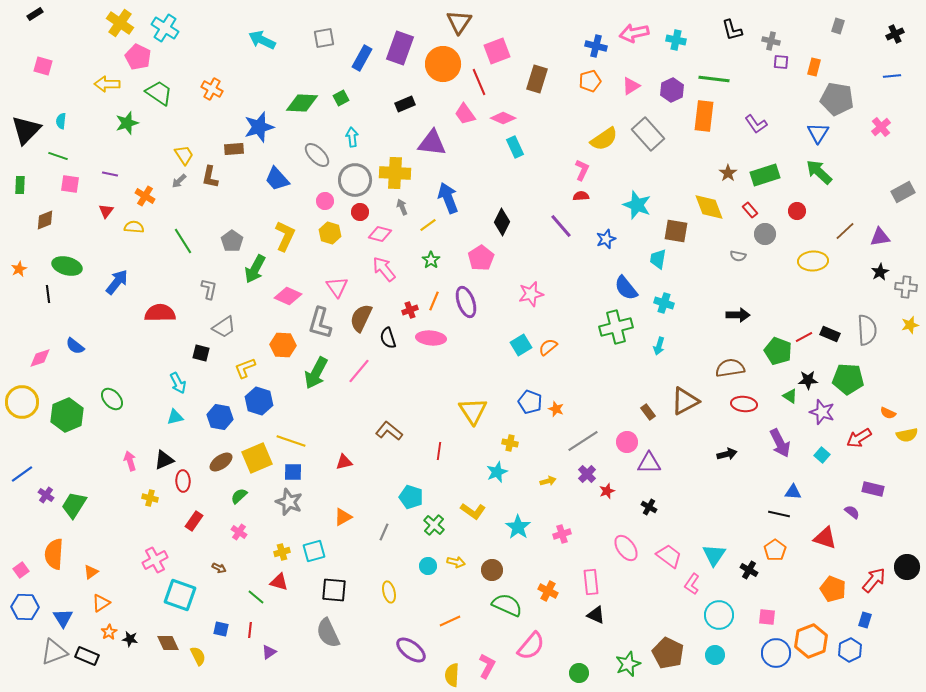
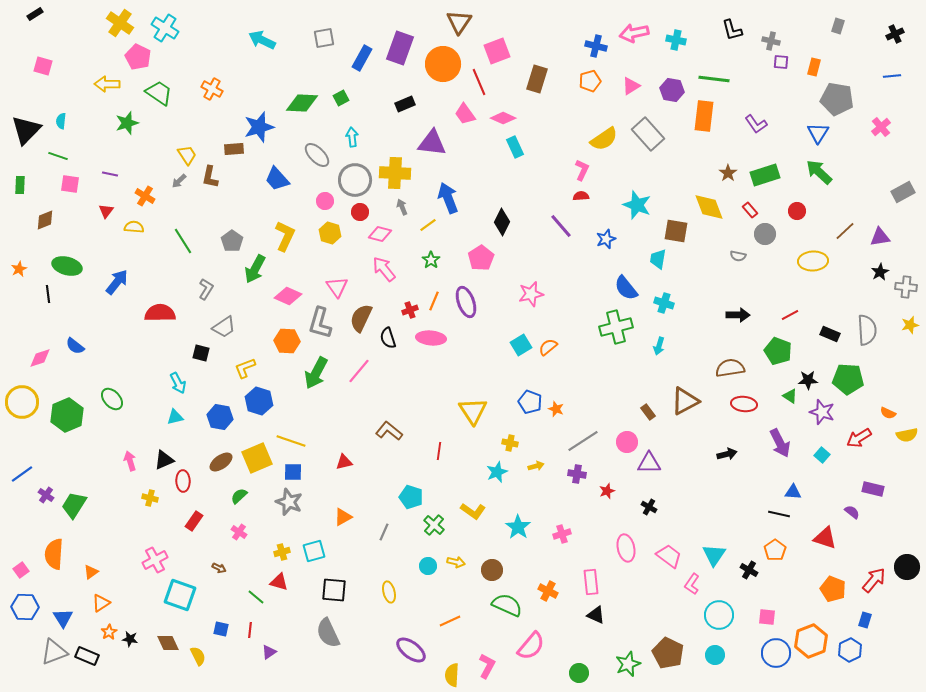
purple hexagon at (672, 90): rotated 25 degrees counterclockwise
yellow trapezoid at (184, 155): moved 3 px right
gray L-shape at (209, 289): moved 3 px left; rotated 20 degrees clockwise
red line at (804, 337): moved 14 px left, 22 px up
orange hexagon at (283, 345): moved 4 px right, 4 px up
purple cross at (587, 474): moved 10 px left; rotated 36 degrees counterclockwise
yellow arrow at (548, 481): moved 12 px left, 15 px up
pink ellipse at (626, 548): rotated 24 degrees clockwise
